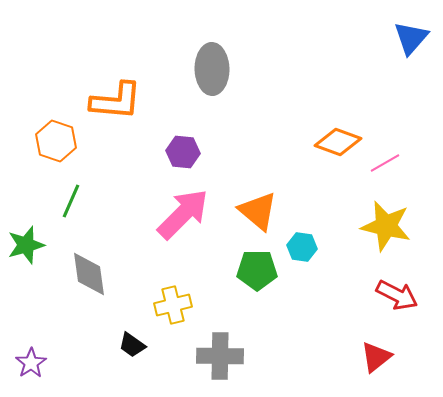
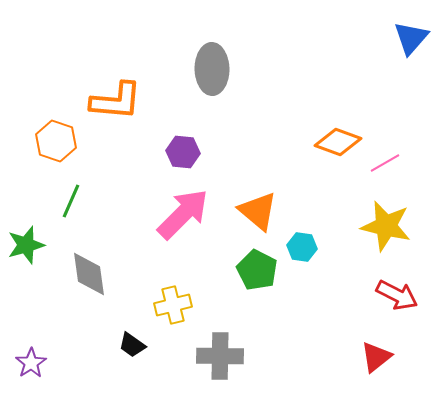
green pentagon: rotated 27 degrees clockwise
